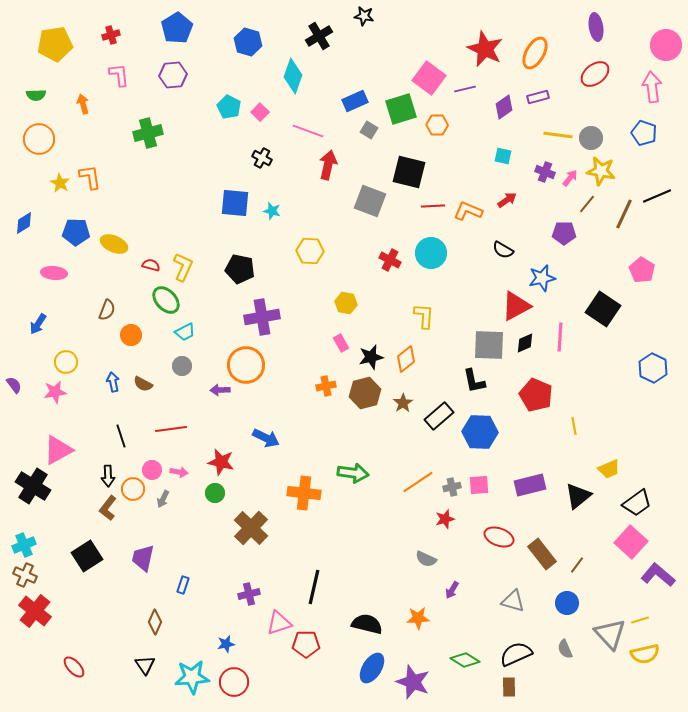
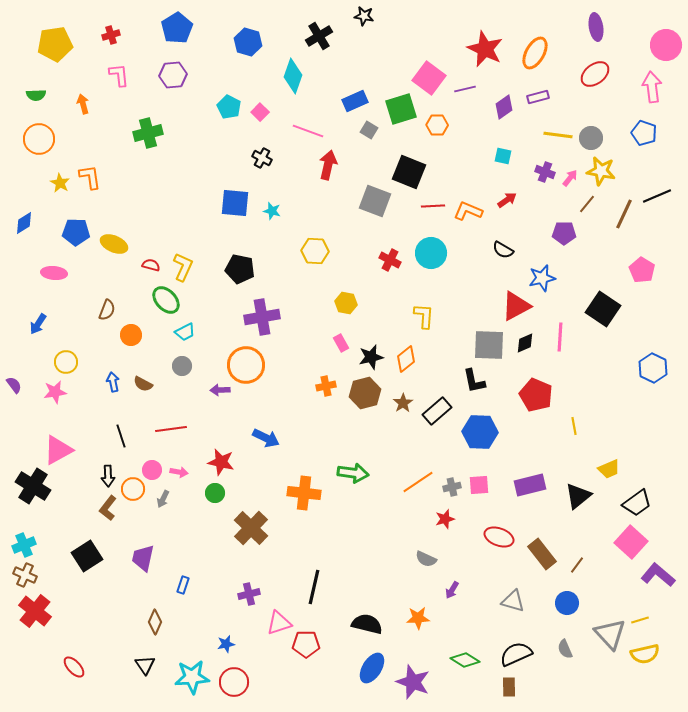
black square at (409, 172): rotated 8 degrees clockwise
gray square at (370, 201): moved 5 px right
yellow hexagon at (310, 251): moved 5 px right
black rectangle at (439, 416): moved 2 px left, 5 px up
